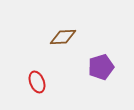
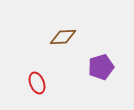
red ellipse: moved 1 px down
